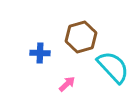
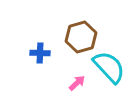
cyan semicircle: moved 4 px left
pink arrow: moved 10 px right, 1 px up
